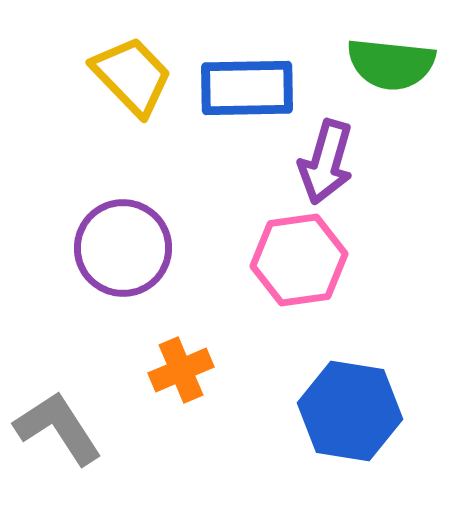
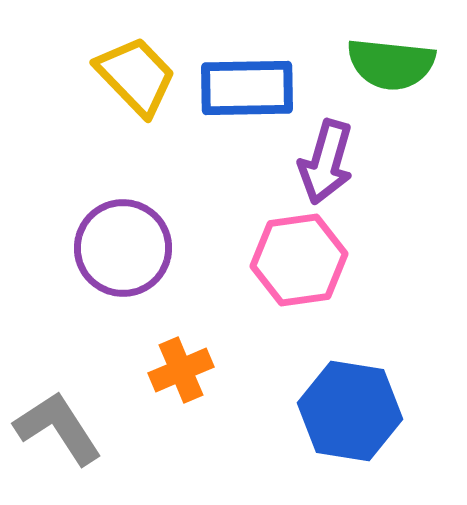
yellow trapezoid: moved 4 px right
